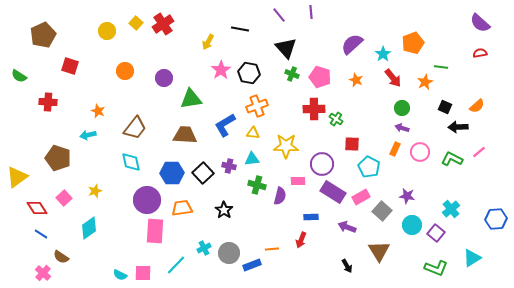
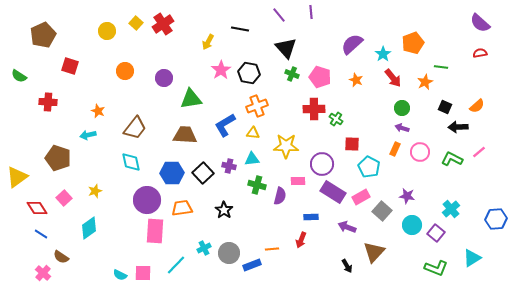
brown triangle at (379, 251): moved 5 px left, 1 px down; rotated 15 degrees clockwise
